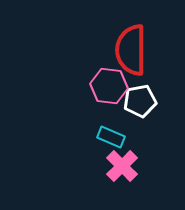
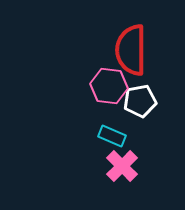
cyan rectangle: moved 1 px right, 1 px up
